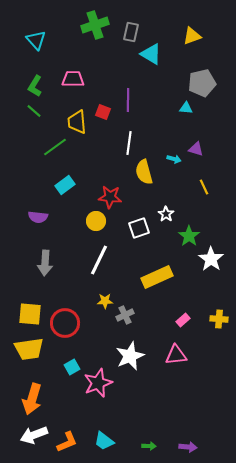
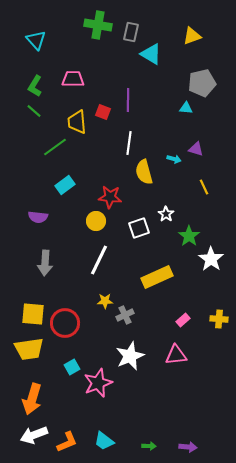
green cross at (95, 25): moved 3 px right; rotated 28 degrees clockwise
yellow square at (30, 314): moved 3 px right
